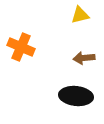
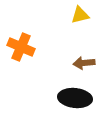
brown arrow: moved 5 px down
black ellipse: moved 1 px left, 2 px down
